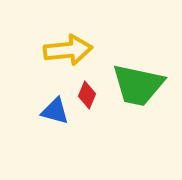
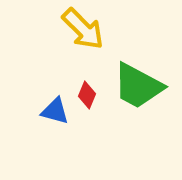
yellow arrow: moved 15 px right, 21 px up; rotated 51 degrees clockwise
green trapezoid: moved 1 px down; rotated 16 degrees clockwise
